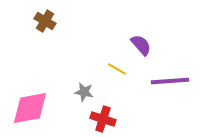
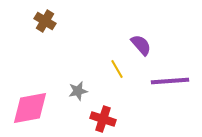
yellow line: rotated 30 degrees clockwise
gray star: moved 6 px left, 1 px up; rotated 24 degrees counterclockwise
